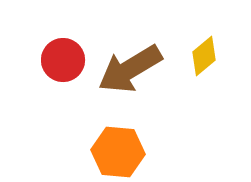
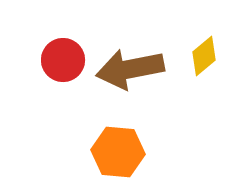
brown arrow: rotated 20 degrees clockwise
